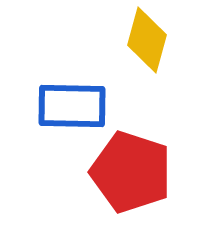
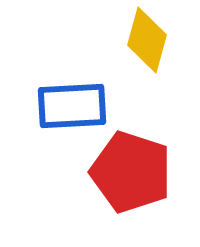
blue rectangle: rotated 4 degrees counterclockwise
